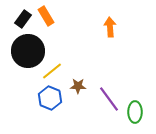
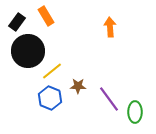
black rectangle: moved 6 px left, 3 px down
